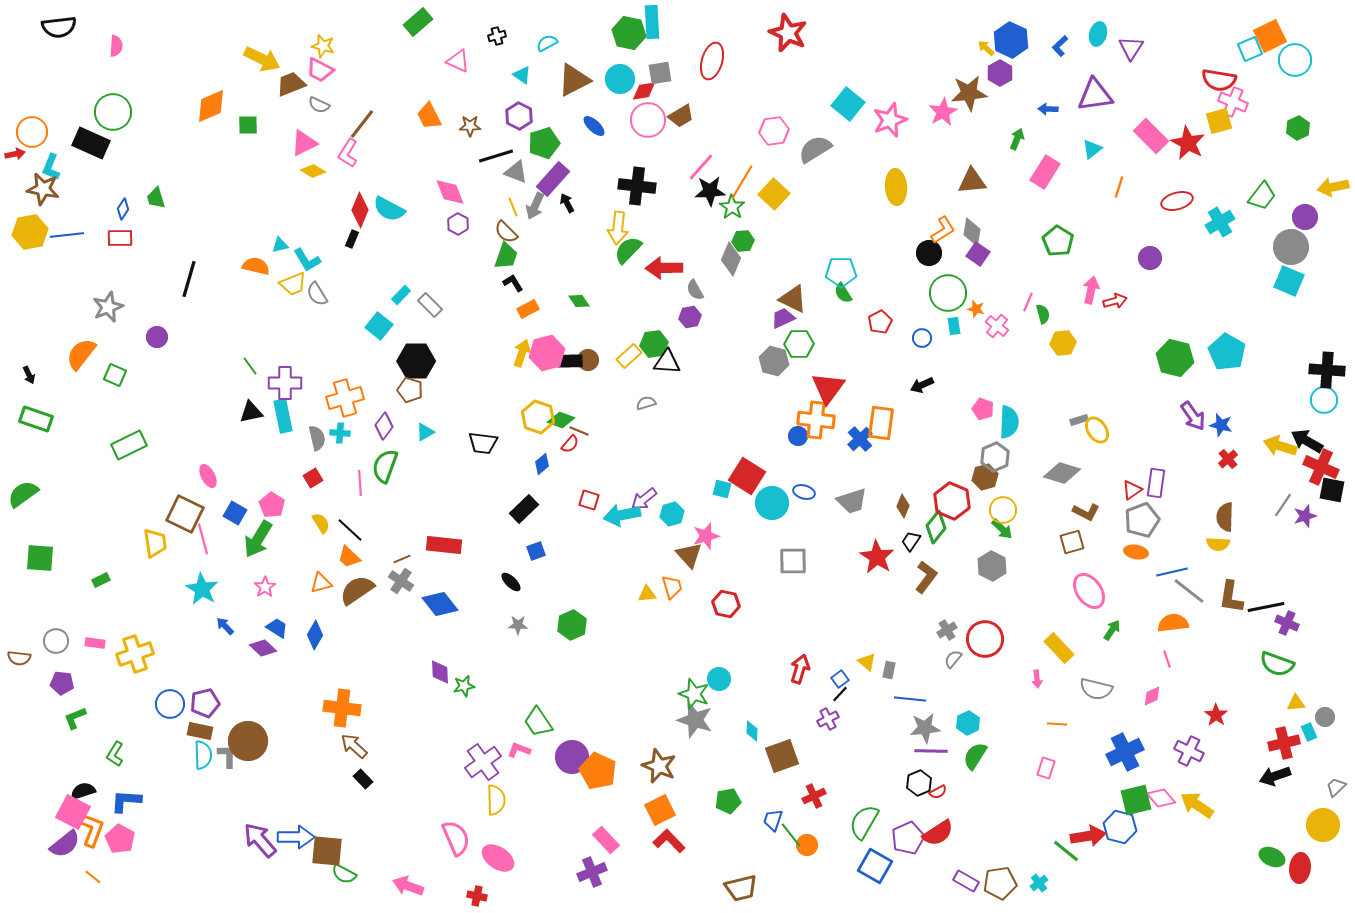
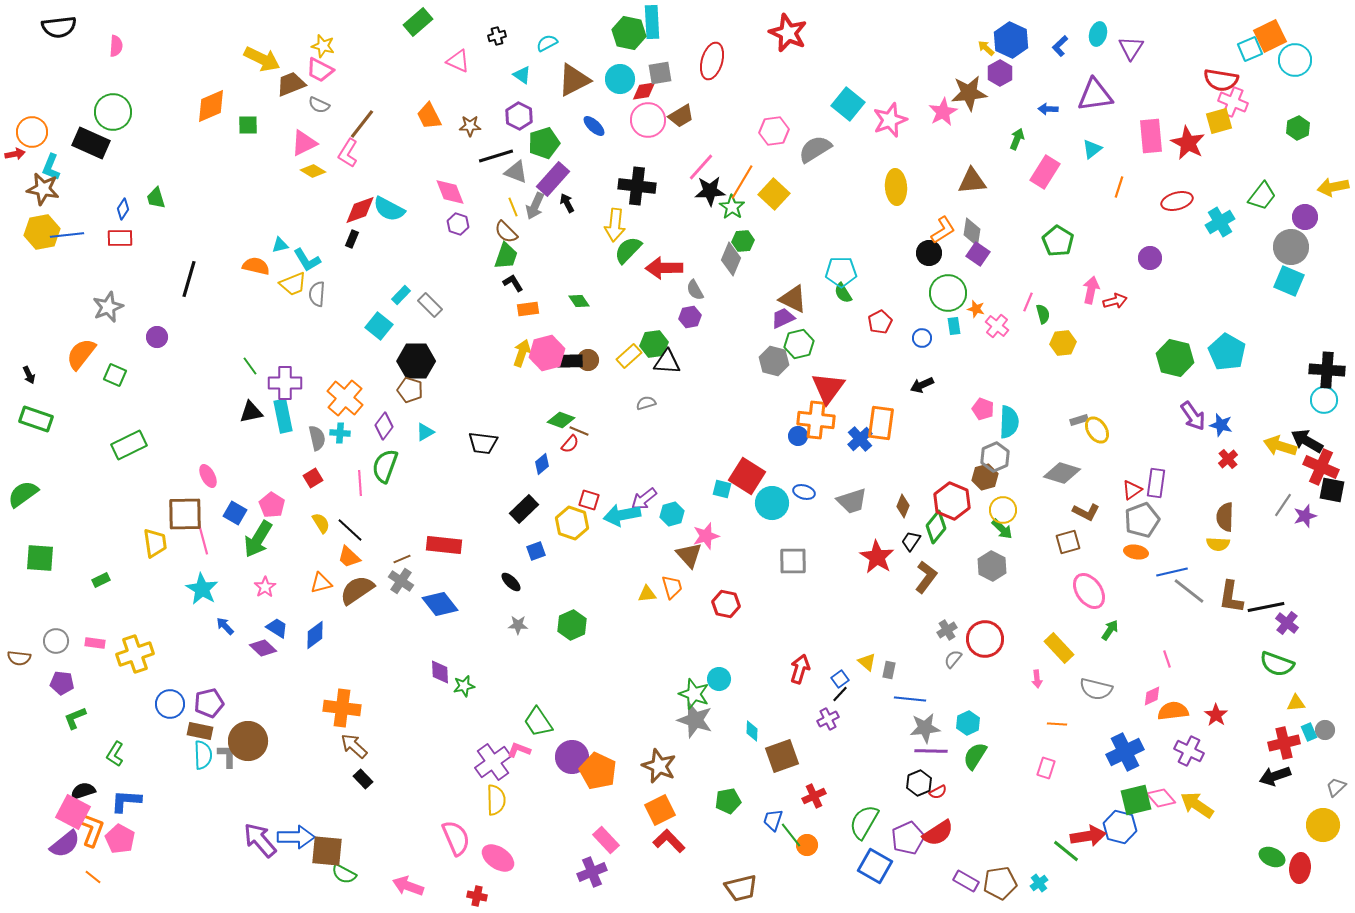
red semicircle at (1219, 80): moved 2 px right
pink rectangle at (1151, 136): rotated 40 degrees clockwise
red diamond at (360, 210): rotated 48 degrees clockwise
purple hexagon at (458, 224): rotated 10 degrees counterclockwise
yellow arrow at (618, 228): moved 3 px left, 3 px up
yellow hexagon at (30, 232): moved 12 px right
gray semicircle at (317, 294): rotated 35 degrees clockwise
orange rectangle at (528, 309): rotated 20 degrees clockwise
green hexagon at (799, 344): rotated 12 degrees counterclockwise
orange cross at (345, 398): rotated 33 degrees counterclockwise
yellow hexagon at (538, 417): moved 34 px right, 106 px down
brown square at (185, 514): rotated 27 degrees counterclockwise
brown square at (1072, 542): moved 4 px left
orange semicircle at (1173, 623): moved 88 px down
purple cross at (1287, 623): rotated 15 degrees clockwise
green arrow at (1112, 630): moved 2 px left
blue diamond at (315, 635): rotated 24 degrees clockwise
purple pentagon at (205, 703): moved 4 px right
gray circle at (1325, 717): moved 13 px down
purple cross at (483, 762): moved 10 px right
